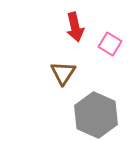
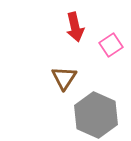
pink square: moved 1 px right, 1 px down; rotated 25 degrees clockwise
brown triangle: moved 1 px right, 5 px down
